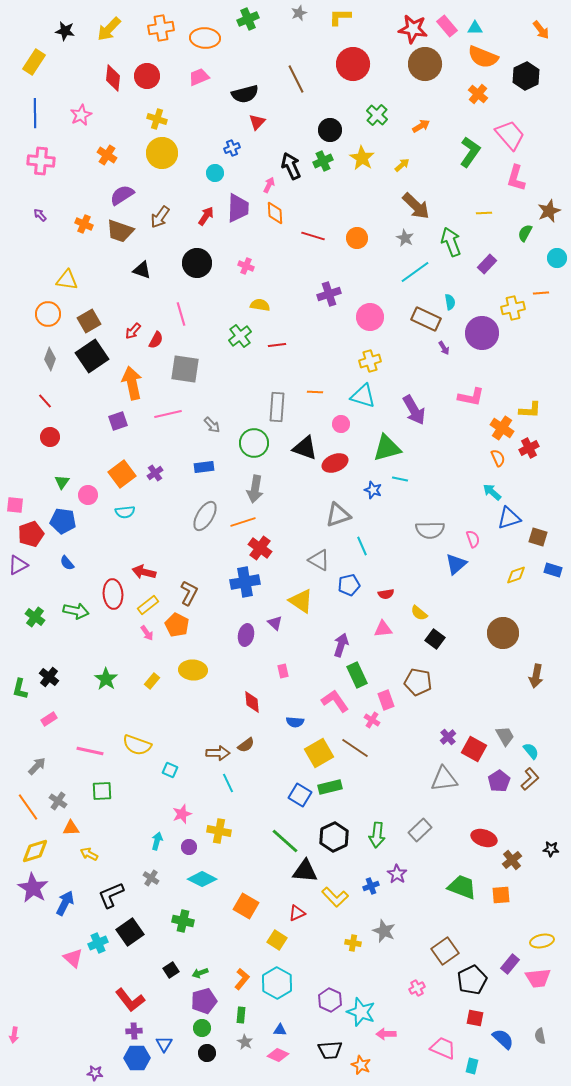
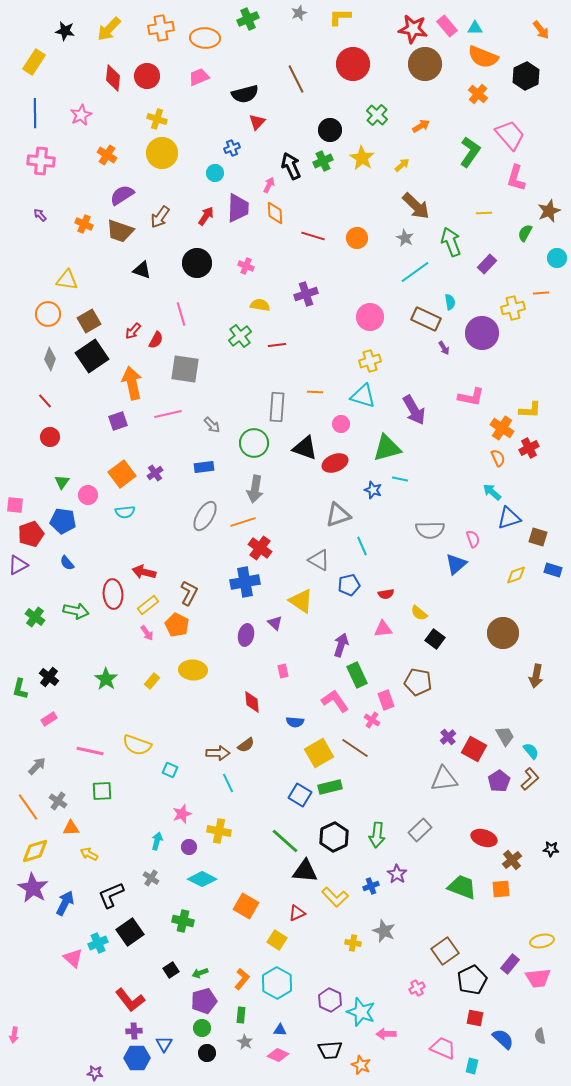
purple cross at (329, 294): moved 23 px left
orange square at (501, 895): moved 6 px up
